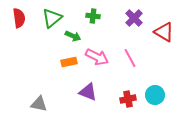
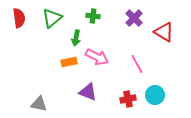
green arrow: moved 3 px right, 2 px down; rotated 77 degrees clockwise
pink line: moved 7 px right, 6 px down
